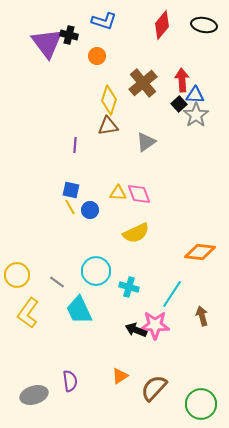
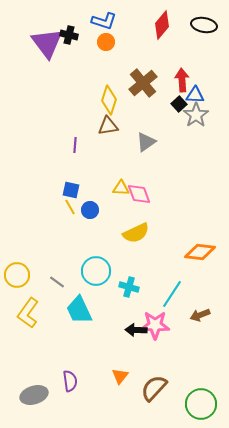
orange circle: moved 9 px right, 14 px up
yellow triangle: moved 3 px right, 5 px up
brown arrow: moved 2 px left, 1 px up; rotated 96 degrees counterclockwise
black arrow: rotated 20 degrees counterclockwise
orange triangle: rotated 18 degrees counterclockwise
